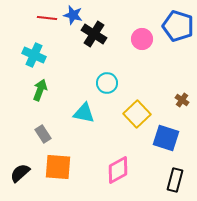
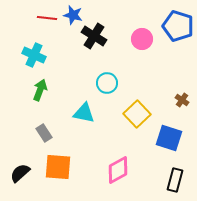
black cross: moved 2 px down
gray rectangle: moved 1 px right, 1 px up
blue square: moved 3 px right
